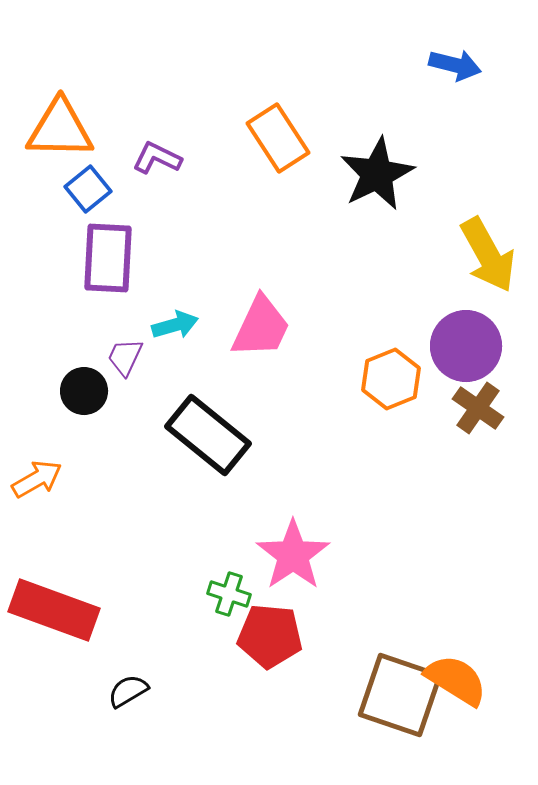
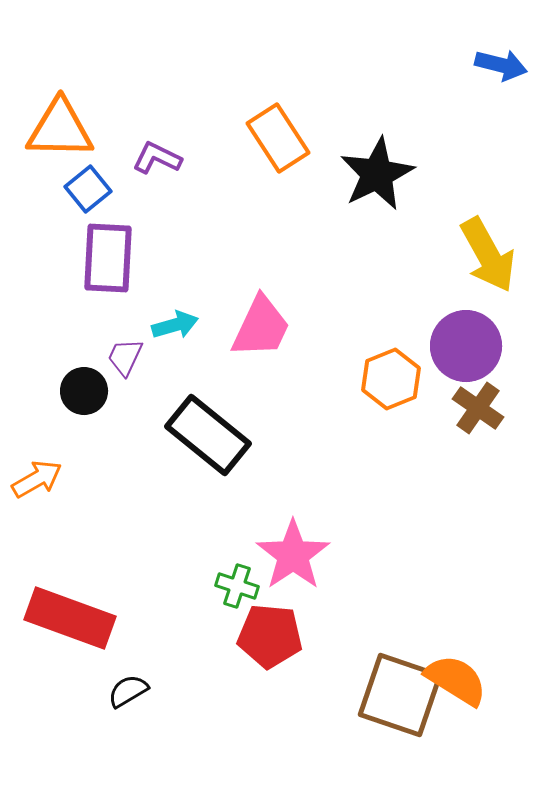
blue arrow: moved 46 px right
green cross: moved 8 px right, 8 px up
red rectangle: moved 16 px right, 8 px down
